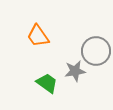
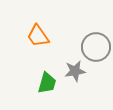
gray circle: moved 4 px up
green trapezoid: rotated 70 degrees clockwise
